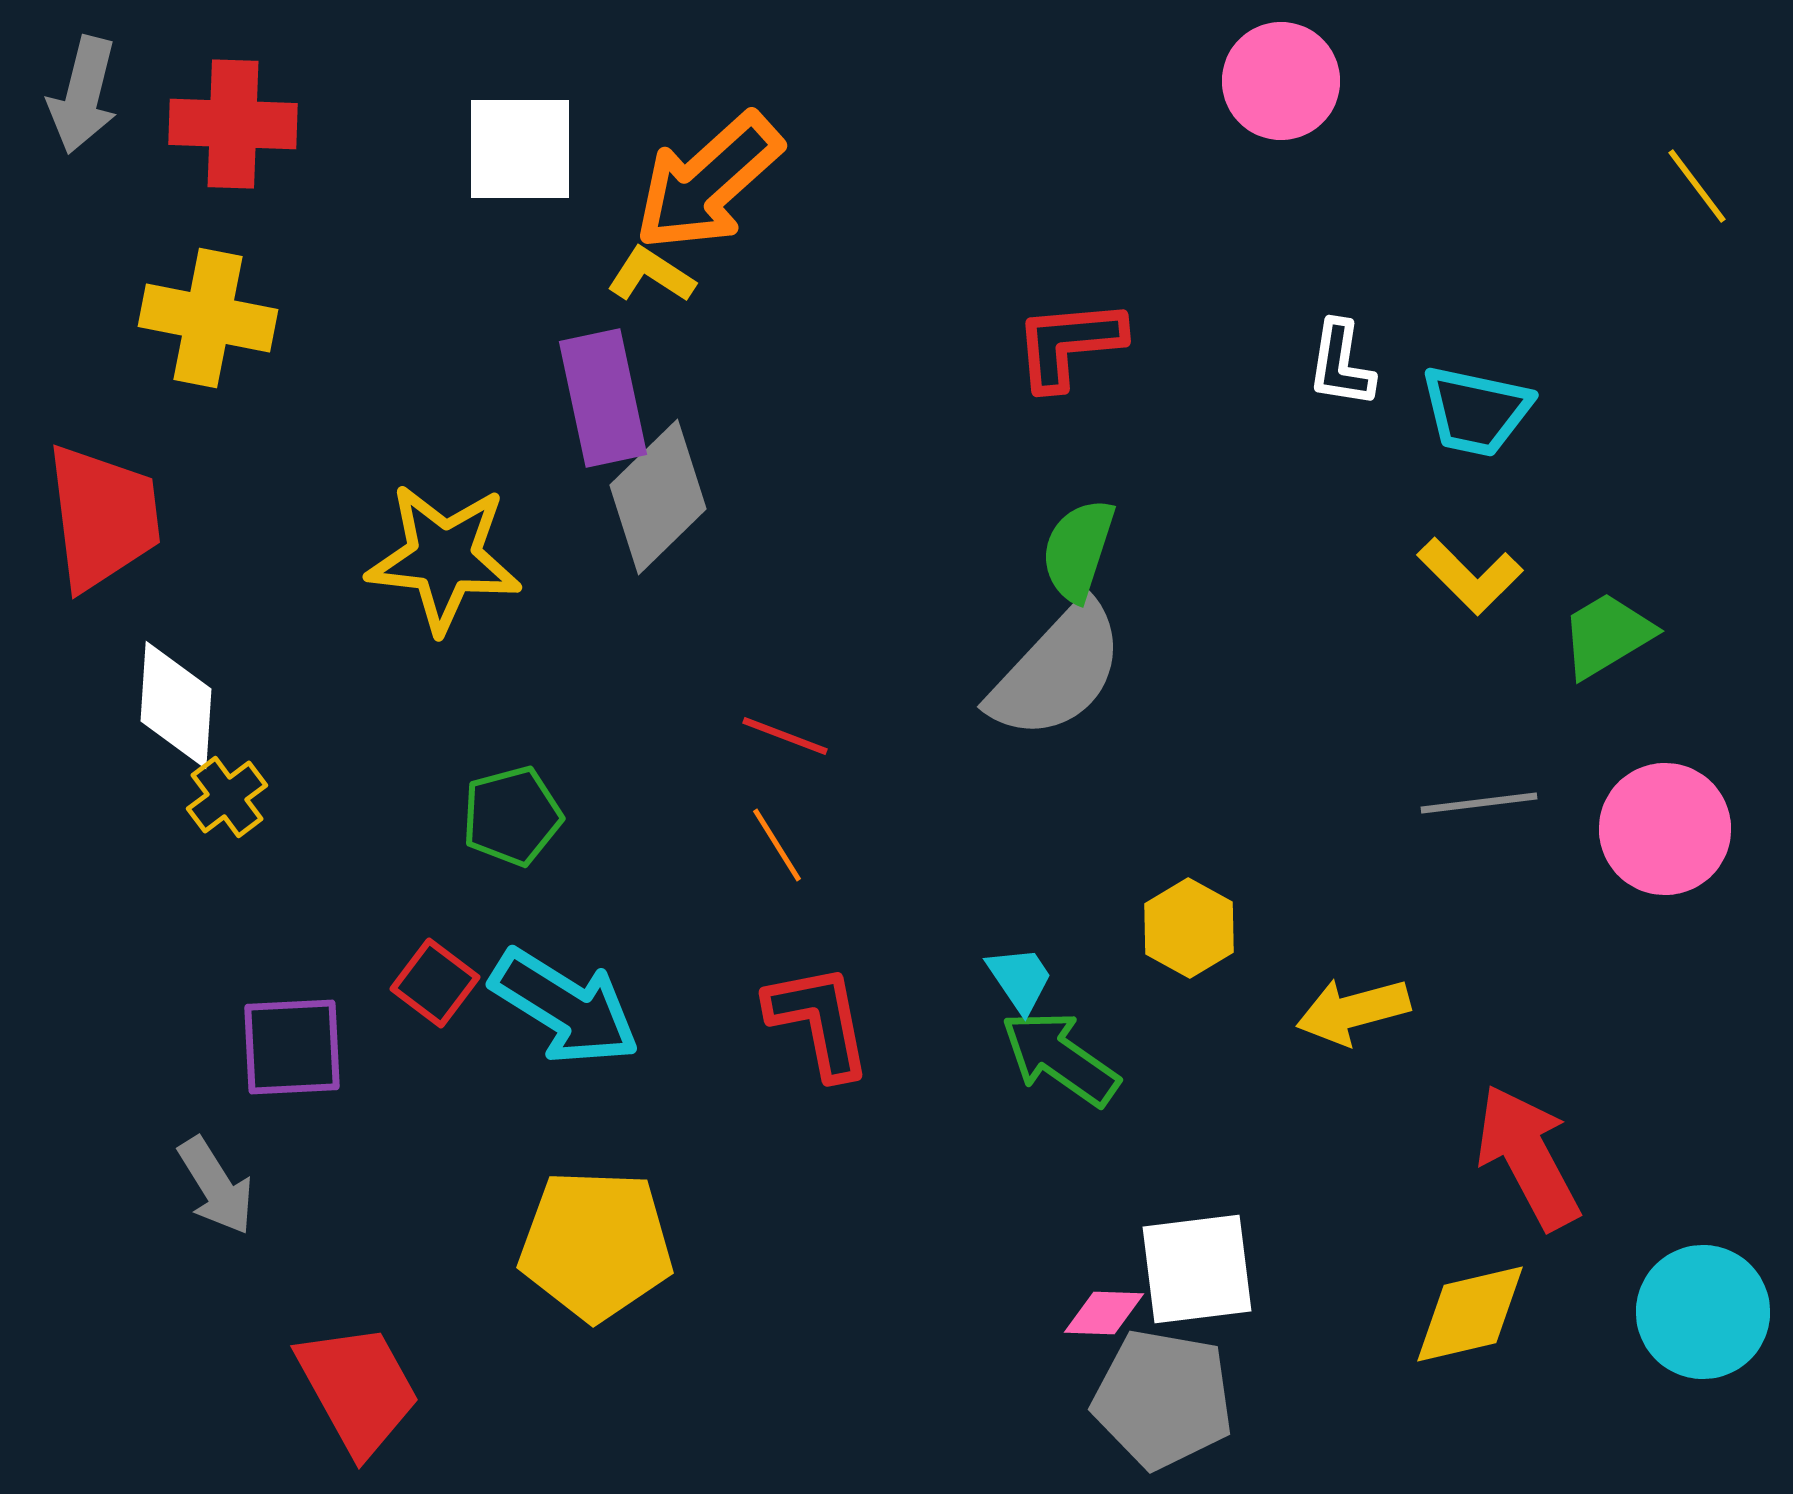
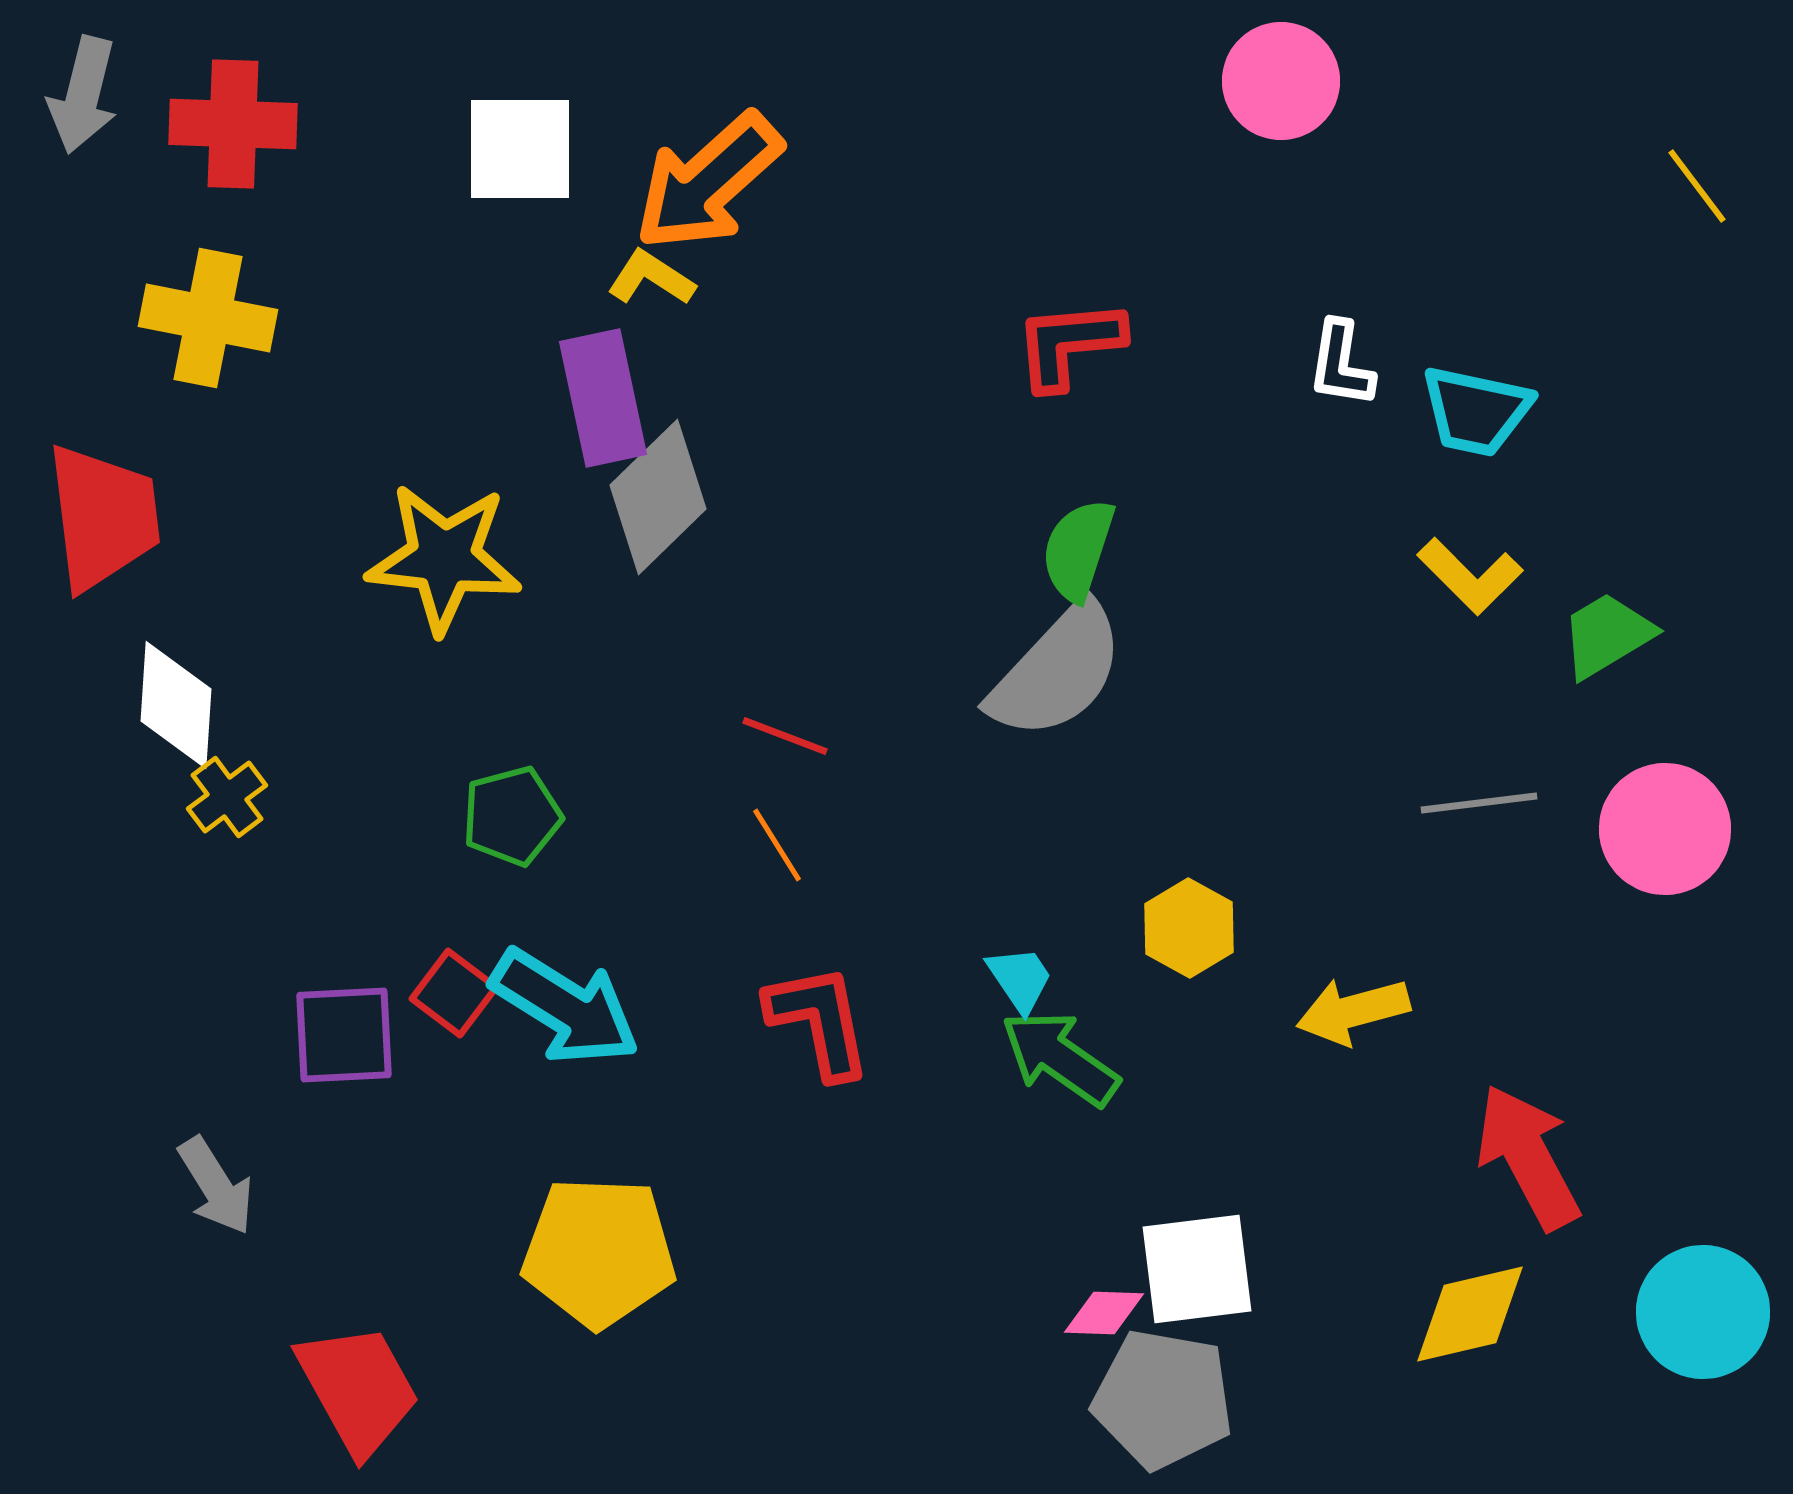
yellow L-shape at (651, 275): moved 3 px down
red square at (435, 983): moved 19 px right, 10 px down
purple square at (292, 1047): moved 52 px right, 12 px up
yellow pentagon at (596, 1245): moved 3 px right, 7 px down
